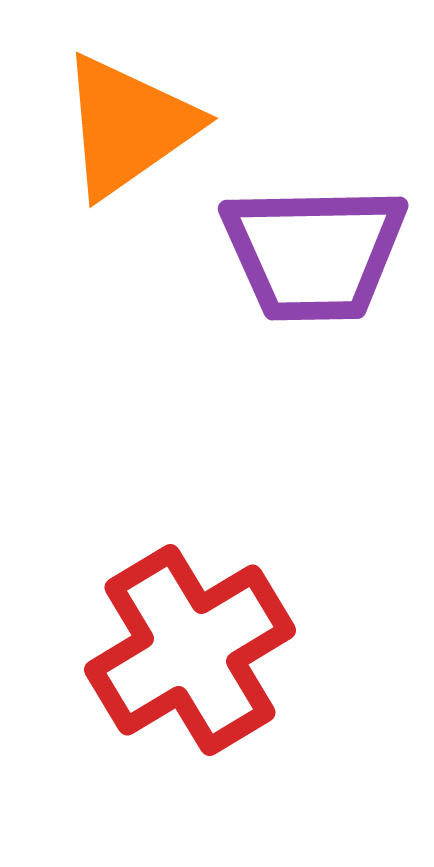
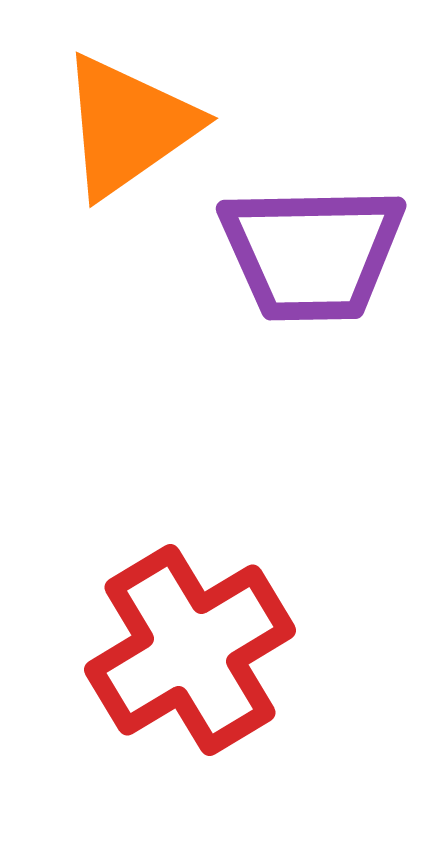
purple trapezoid: moved 2 px left
